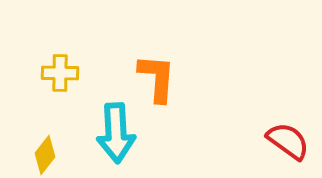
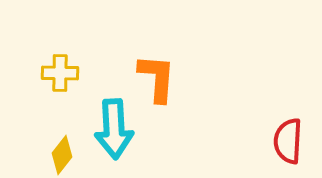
cyan arrow: moved 2 px left, 4 px up
red semicircle: rotated 123 degrees counterclockwise
yellow diamond: moved 17 px right
